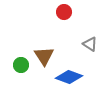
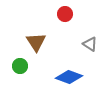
red circle: moved 1 px right, 2 px down
brown triangle: moved 8 px left, 14 px up
green circle: moved 1 px left, 1 px down
